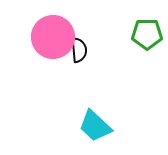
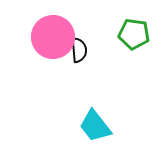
green pentagon: moved 13 px left; rotated 8 degrees clockwise
cyan trapezoid: rotated 9 degrees clockwise
